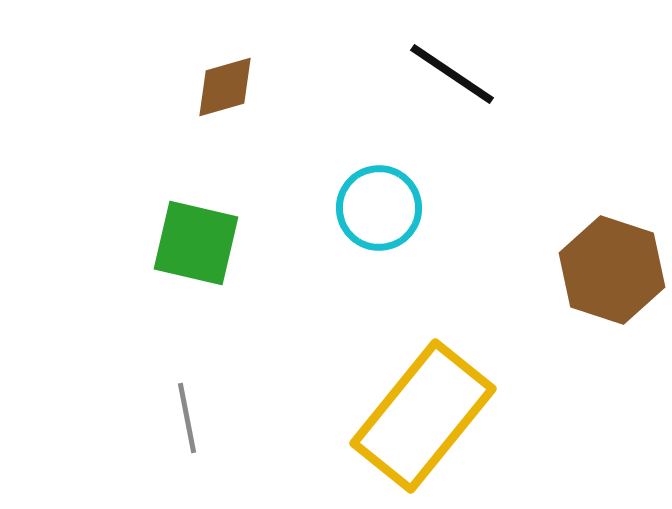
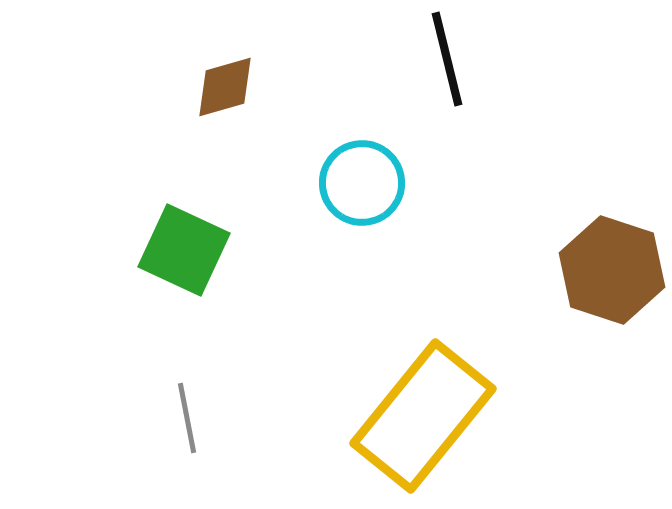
black line: moved 5 px left, 15 px up; rotated 42 degrees clockwise
cyan circle: moved 17 px left, 25 px up
green square: moved 12 px left, 7 px down; rotated 12 degrees clockwise
